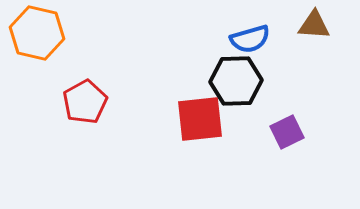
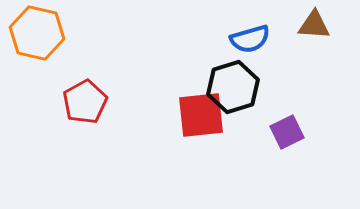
black hexagon: moved 3 px left, 6 px down; rotated 15 degrees counterclockwise
red square: moved 1 px right, 4 px up
